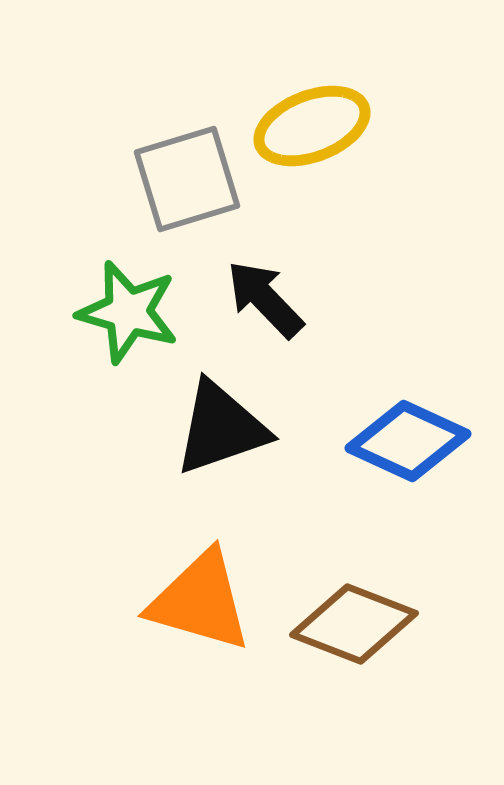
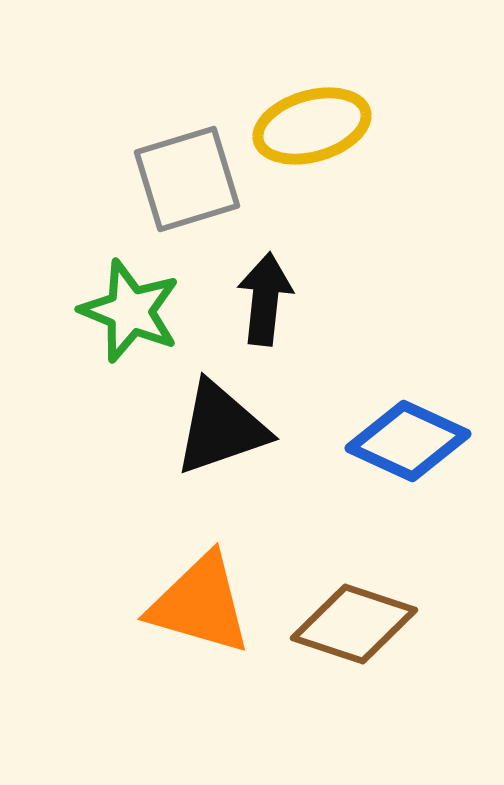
yellow ellipse: rotated 5 degrees clockwise
black arrow: rotated 50 degrees clockwise
green star: moved 2 px right, 1 px up; rotated 6 degrees clockwise
orange triangle: moved 3 px down
brown diamond: rotated 3 degrees counterclockwise
